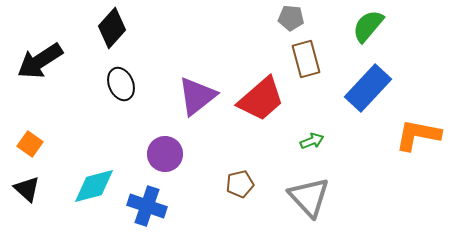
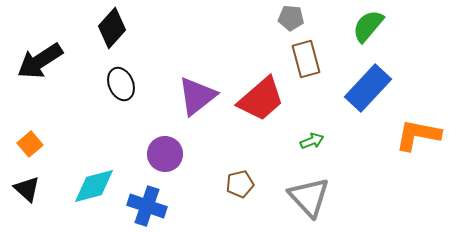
orange square: rotated 15 degrees clockwise
